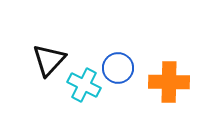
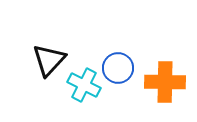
orange cross: moved 4 px left
